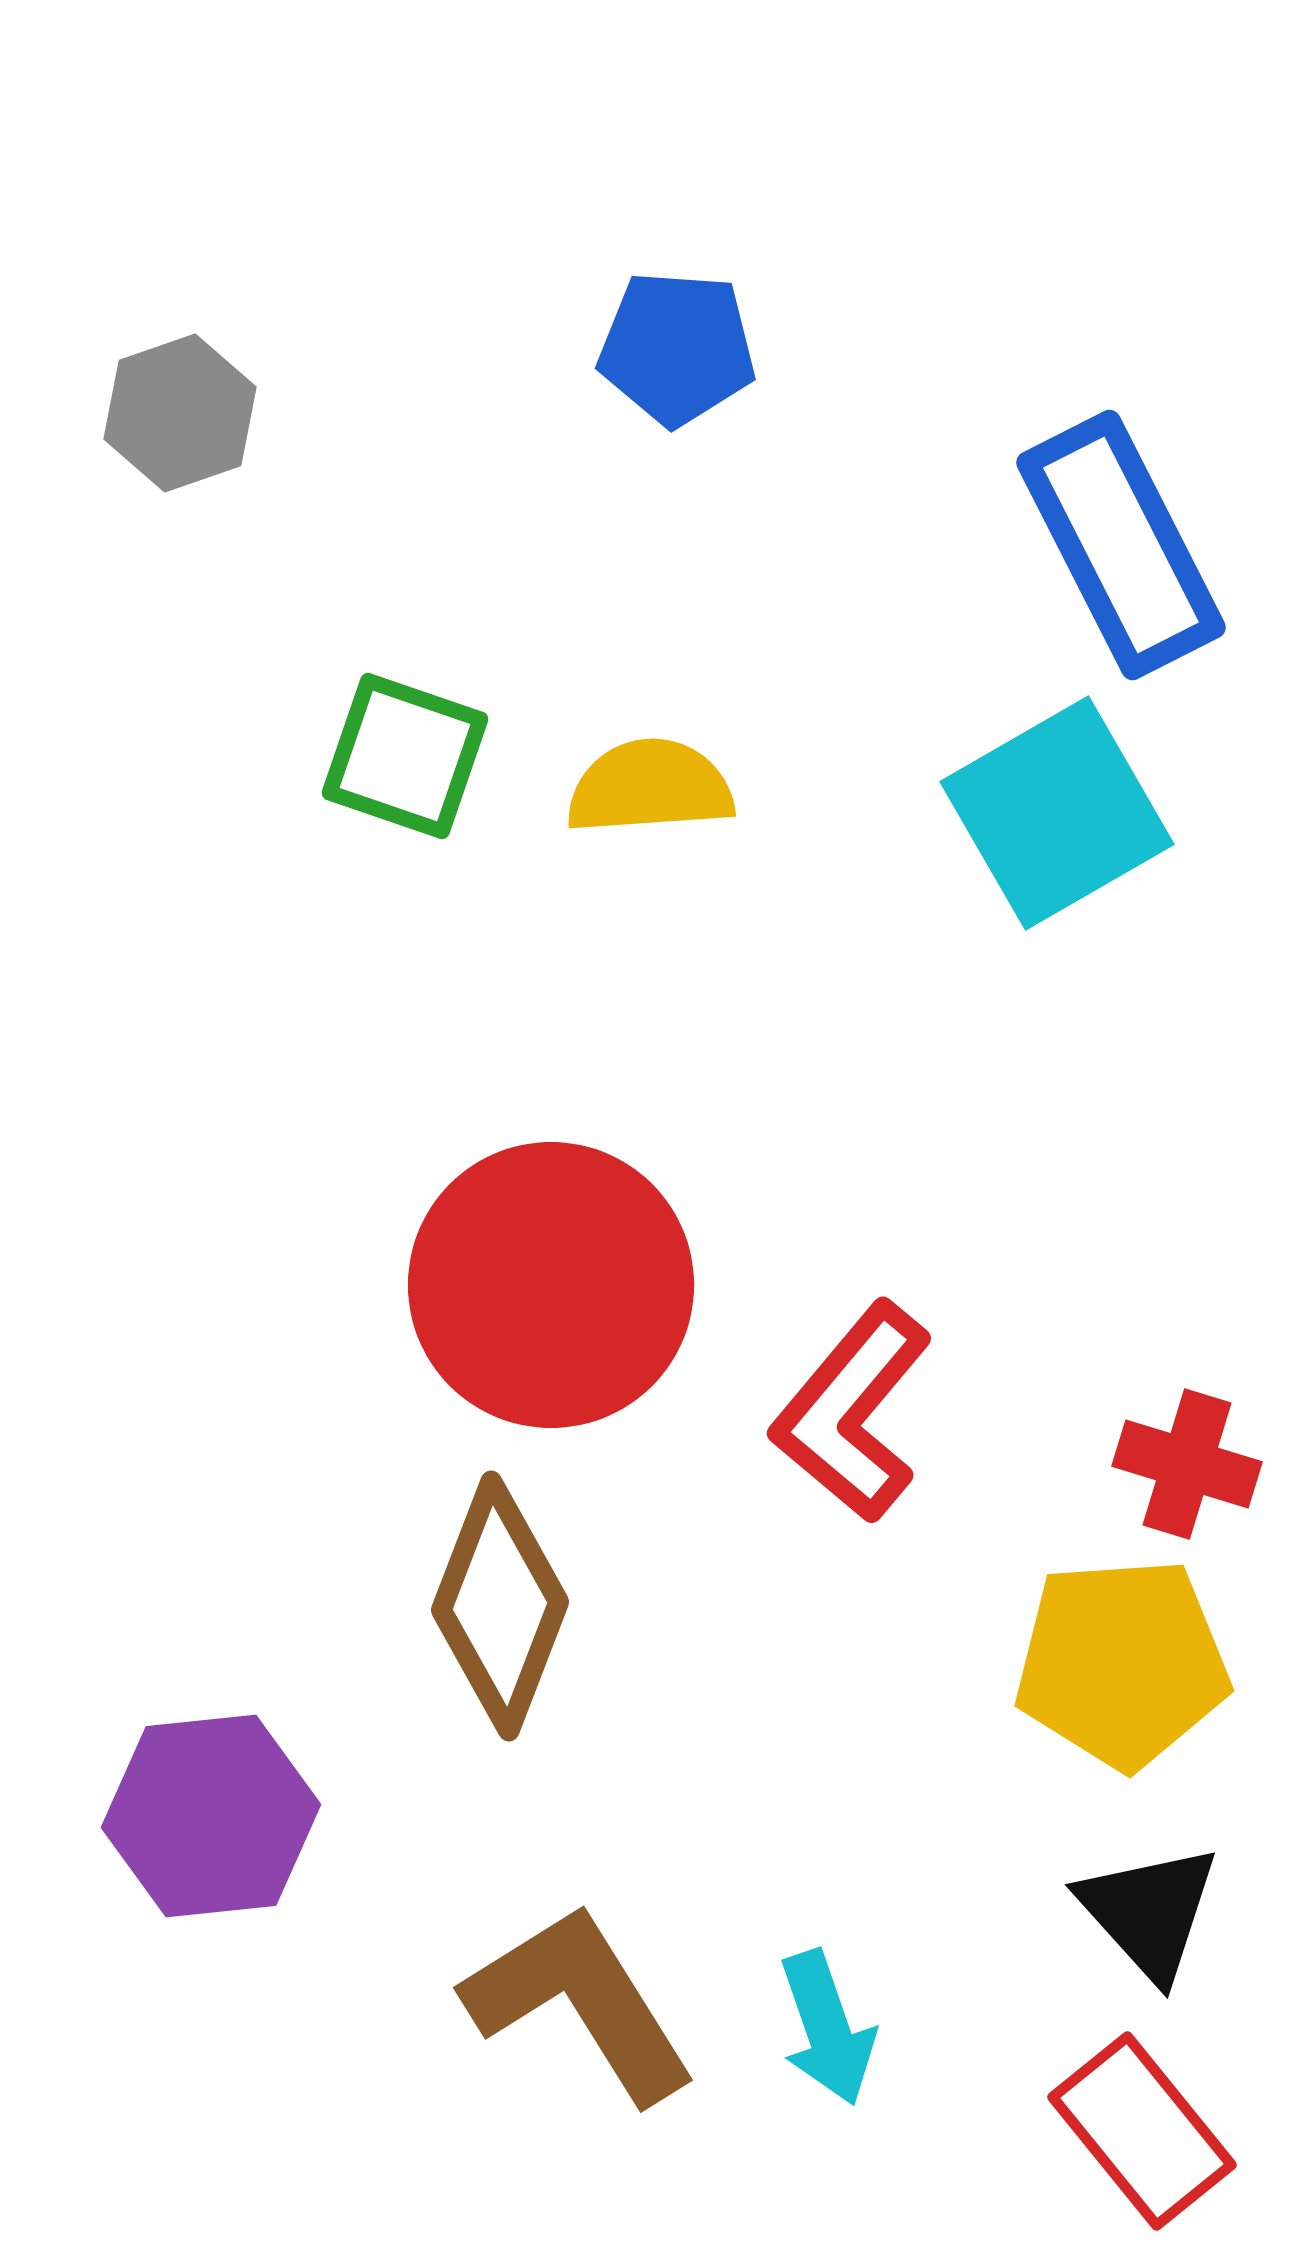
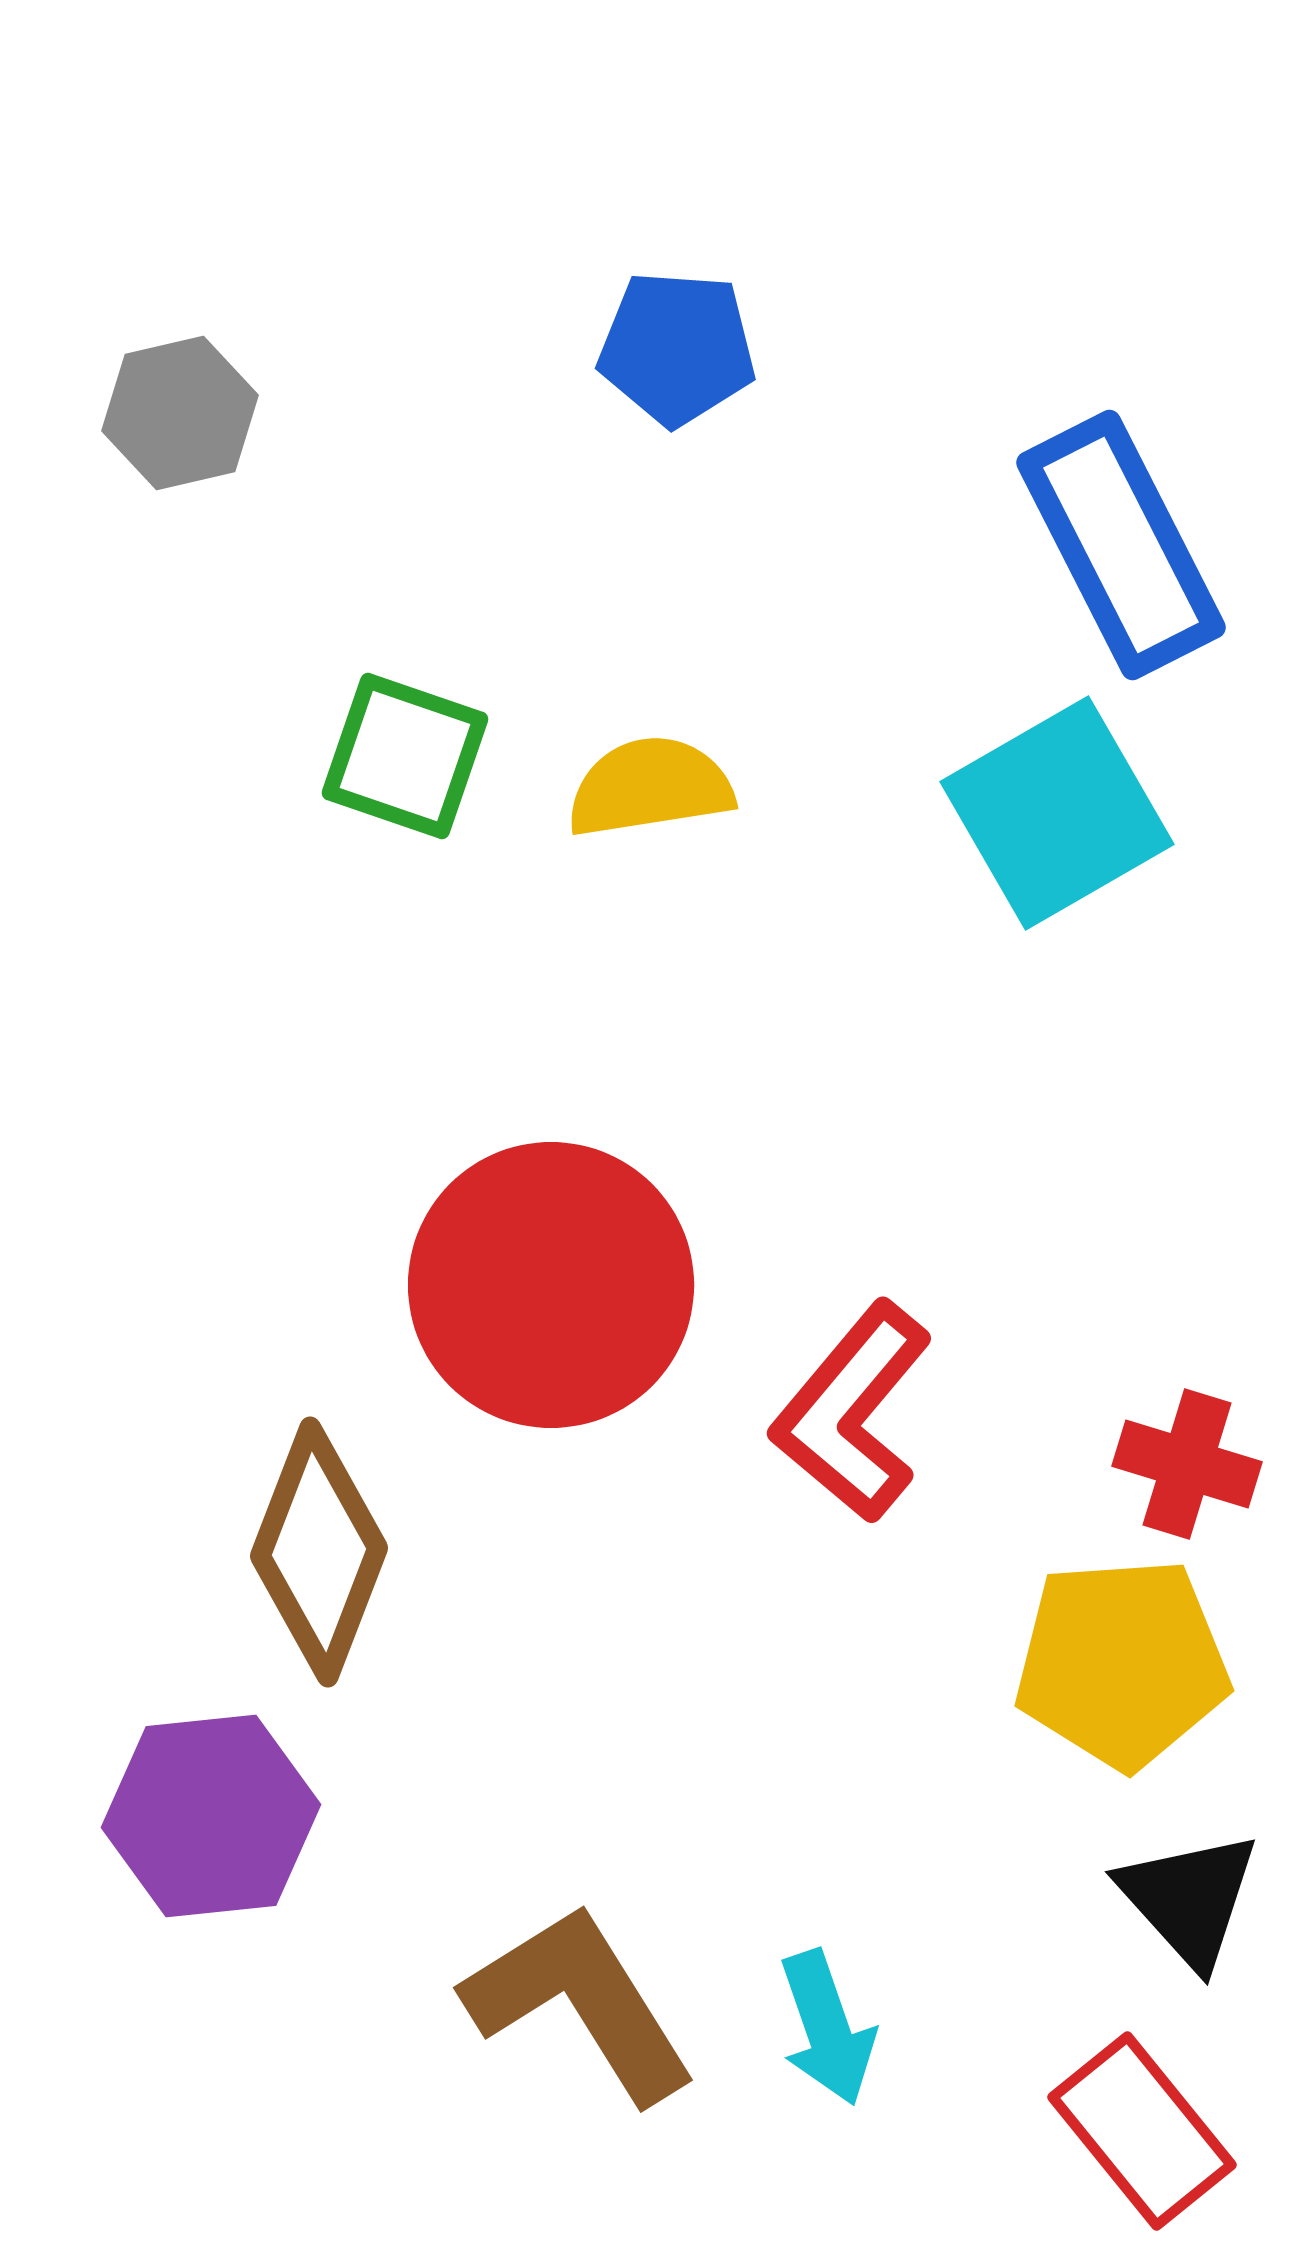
gray hexagon: rotated 6 degrees clockwise
yellow semicircle: rotated 5 degrees counterclockwise
brown diamond: moved 181 px left, 54 px up
black triangle: moved 40 px right, 13 px up
